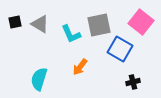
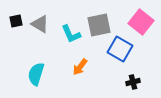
black square: moved 1 px right, 1 px up
cyan semicircle: moved 3 px left, 5 px up
